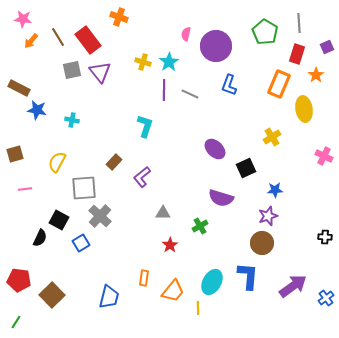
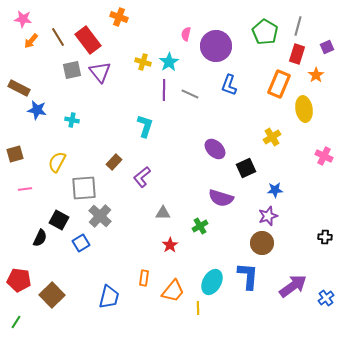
gray line at (299, 23): moved 1 px left, 3 px down; rotated 18 degrees clockwise
